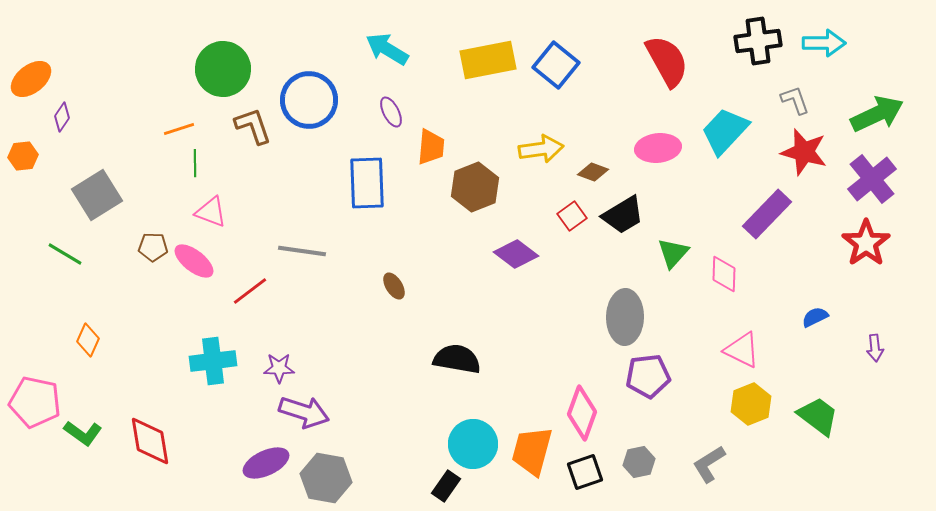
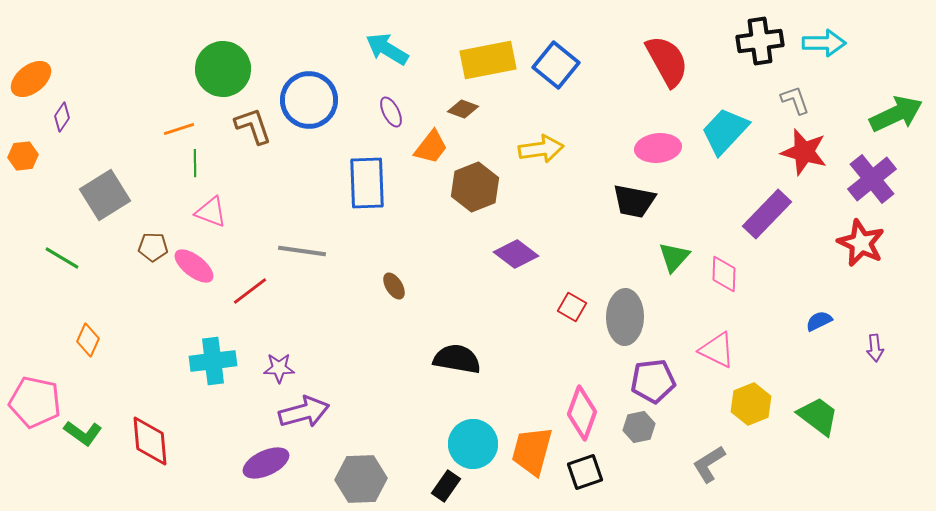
black cross at (758, 41): moved 2 px right
green arrow at (877, 114): moved 19 px right
orange trapezoid at (431, 147): rotated 33 degrees clockwise
brown diamond at (593, 172): moved 130 px left, 63 px up
gray square at (97, 195): moved 8 px right
black trapezoid at (623, 215): moved 11 px right, 14 px up; rotated 42 degrees clockwise
red square at (572, 216): moved 91 px down; rotated 24 degrees counterclockwise
red star at (866, 243): moved 5 px left; rotated 12 degrees counterclockwise
green triangle at (673, 253): moved 1 px right, 4 px down
green line at (65, 254): moved 3 px left, 4 px down
pink ellipse at (194, 261): moved 5 px down
blue semicircle at (815, 317): moved 4 px right, 4 px down
pink triangle at (742, 350): moved 25 px left
purple pentagon at (648, 376): moved 5 px right, 5 px down
purple arrow at (304, 412): rotated 33 degrees counterclockwise
red diamond at (150, 441): rotated 4 degrees clockwise
gray hexagon at (639, 462): moved 35 px up
gray hexagon at (326, 478): moved 35 px right, 1 px down; rotated 12 degrees counterclockwise
